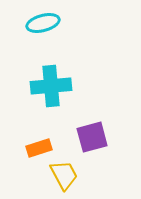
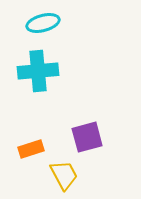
cyan cross: moved 13 px left, 15 px up
purple square: moved 5 px left
orange rectangle: moved 8 px left, 1 px down
